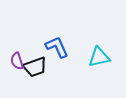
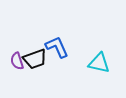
cyan triangle: moved 6 px down; rotated 25 degrees clockwise
black trapezoid: moved 8 px up
